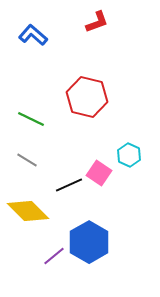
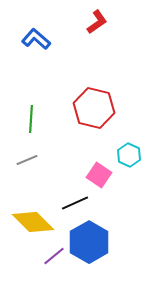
red L-shape: rotated 15 degrees counterclockwise
blue L-shape: moved 3 px right, 4 px down
red hexagon: moved 7 px right, 11 px down
green line: rotated 68 degrees clockwise
gray line: rotated 55 degrees counterclockwise
pink square: moved 2 px down
black line: moved 6 px right, 18 px down
yellow diamond: moved 5 px right, 11 px down
